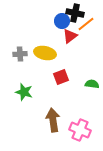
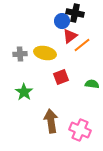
orange line: moved 4 px left, 21 px down
green star: rotated 18 degrees clockwise
brown arrow: moved 2 px left, 1 px down
